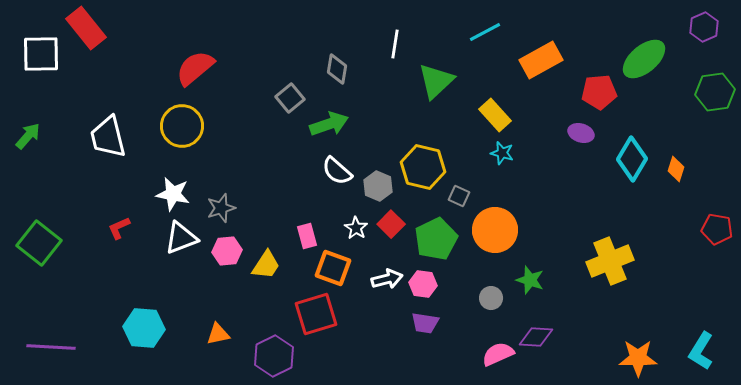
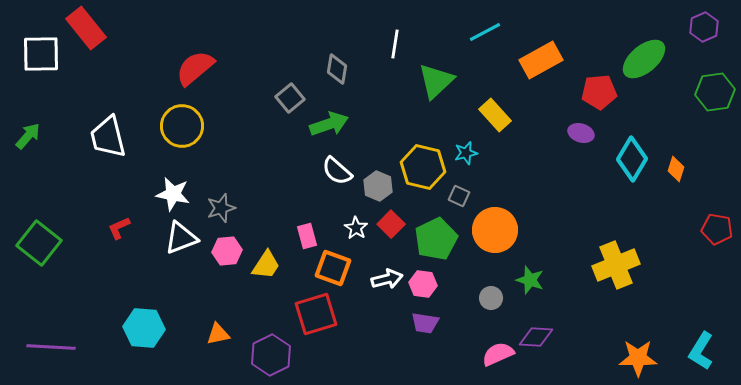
cyan star at (502, 153): moved 36 px left; rotated 30 degrees counterclockwise
yellow cross at (610, 261): moved 6 px right, 4 px down
purple hexagon at (274, 356): moved 3 px left, 1 px up
